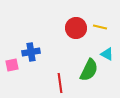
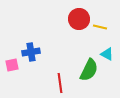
red circle: moved 3 px right, 9 px up
